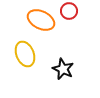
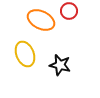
black star: moved 3 px left, 4 px up; rotated 10 degrees counterclockwise
